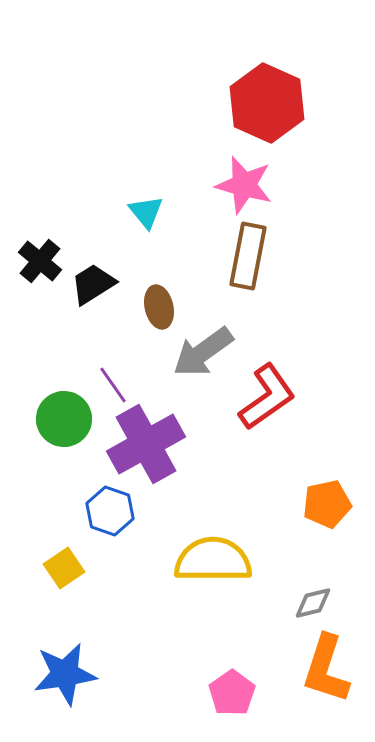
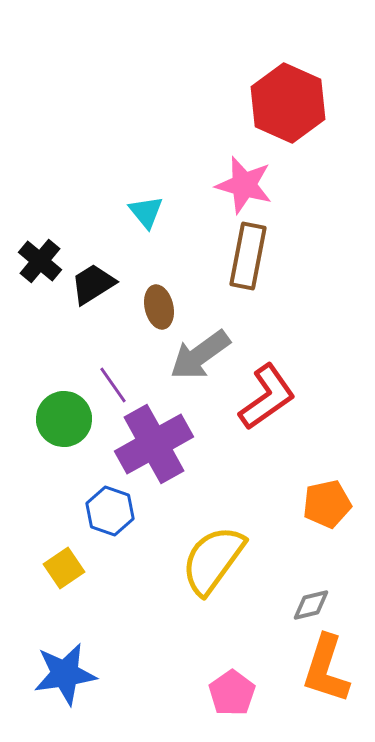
red hexagon: moved 21 px right
gray arrow: moved 3 px left, 3 px down
purple cross: moved 8 px right
yellow semicircle: rotated 54 degrees counterclockwise
gray diamond: moved 2 px left, 2 px down
